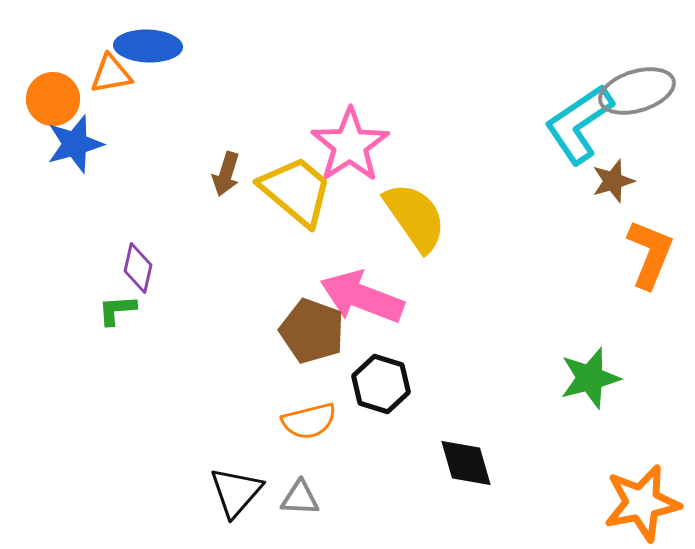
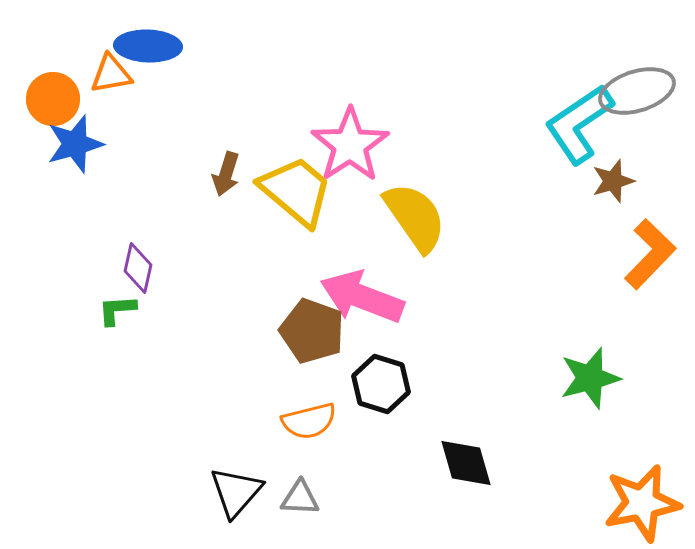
orange L-shape: rotated 22 degrees clockwise
